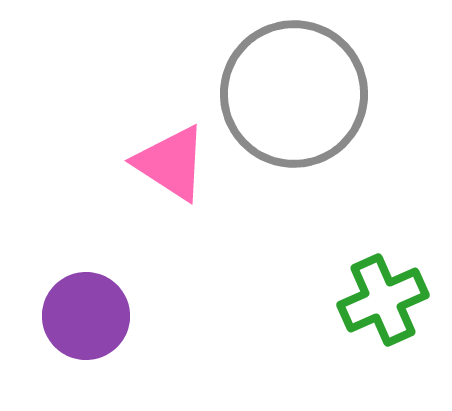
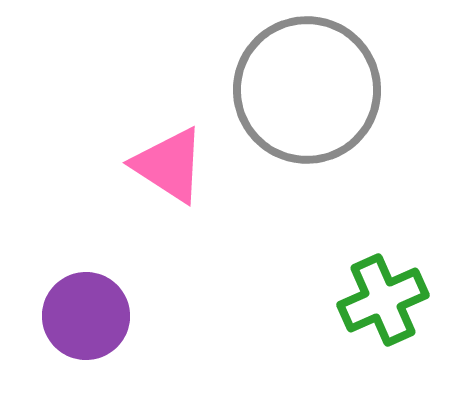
gray circle: moved 13 px right, 4 px up
pink triangle: moved 2 px left, 2 px down
